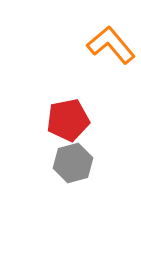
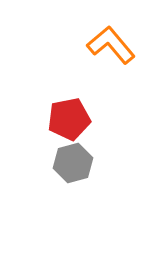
red pentagon: moved 1 px right, 1 px up
